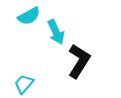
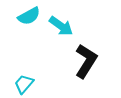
cyan arrow: moved 5 px right, 6 px up; rotated 30 degrees counterclockwise
black L-shape: moved 7 px right
